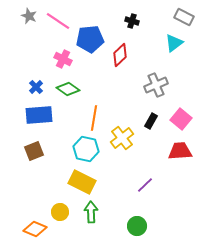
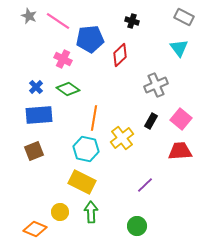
cyan triangle: moved 5 px right, 5 px down; rotated 30 degrees counterclockwise
